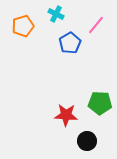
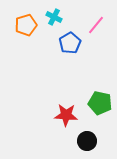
cyan cross: moved 2 px left, 3 px down
orange pentagon: moved 3 px right, 1 px up
green pentagon: rotated 10 degrees clockwise
